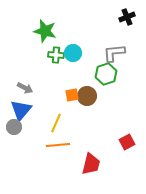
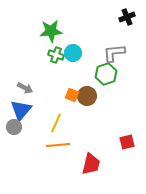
green star: moved 6 px right; rotated 20 degrees counterclockwise
green cross: rotated 14 degrees clockwise
orange square: rotated 32 degrees clockwise
red square: rotated 14 degrees clockwise
